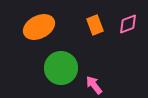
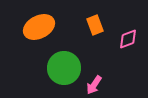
pink diamond: moved 15 px down
green circle: moved 3 px right
pink arrow: rotated 108 degrees counterclockwise
